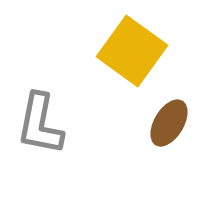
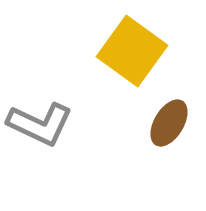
gray L-shape: rotated 76 degrees counterclockwise
